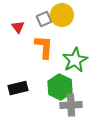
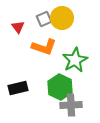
yellow circle: moved 3 px down
orange L-shape: rotated 105 degrees clockwise
